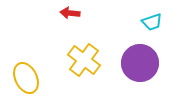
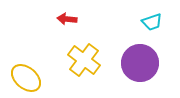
red arrow: moved 3 px left, 6 px down
yellow ellipse: rotated 24 degrees counterclockwise
